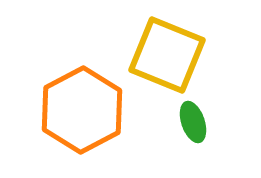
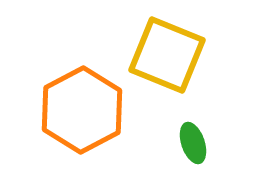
green ellipse: moved 21 px down
